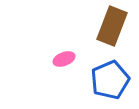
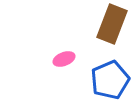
brown rectangle: moved 2 px up
